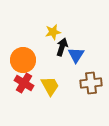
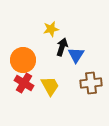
yellow star: moved 2 px left, 3 px up
